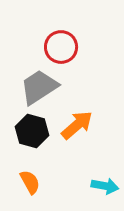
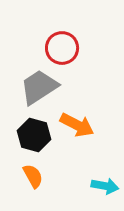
red circle: moved 1 px right, 1 px down
orange arrow: rotated 68 degrees clockwise
black hexagon: moved 2 px right, 4 px down
orange semicircle: moved 3 px right, 6 px up
